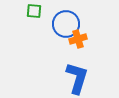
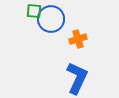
blue circle: moved 15 px left, 5 px up
blue L-shape: rotated 8 degrees clockwise
